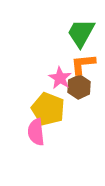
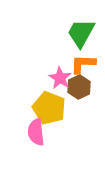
orange L-shape: rotated 8 degrees clockwise
yellow pentagon: moved 1 px right, 1 px up
